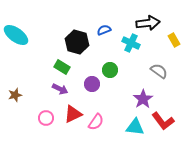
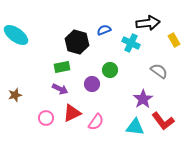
green rectangle: rotated 42 degrees counterclockwise
red triangle: moved 1 px left, 1 px up
